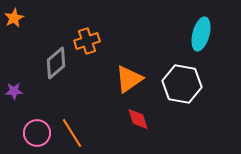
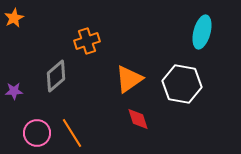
cyan ellipse: moved 1 px right, 2 px up
gray diamond: moved 13 px down
